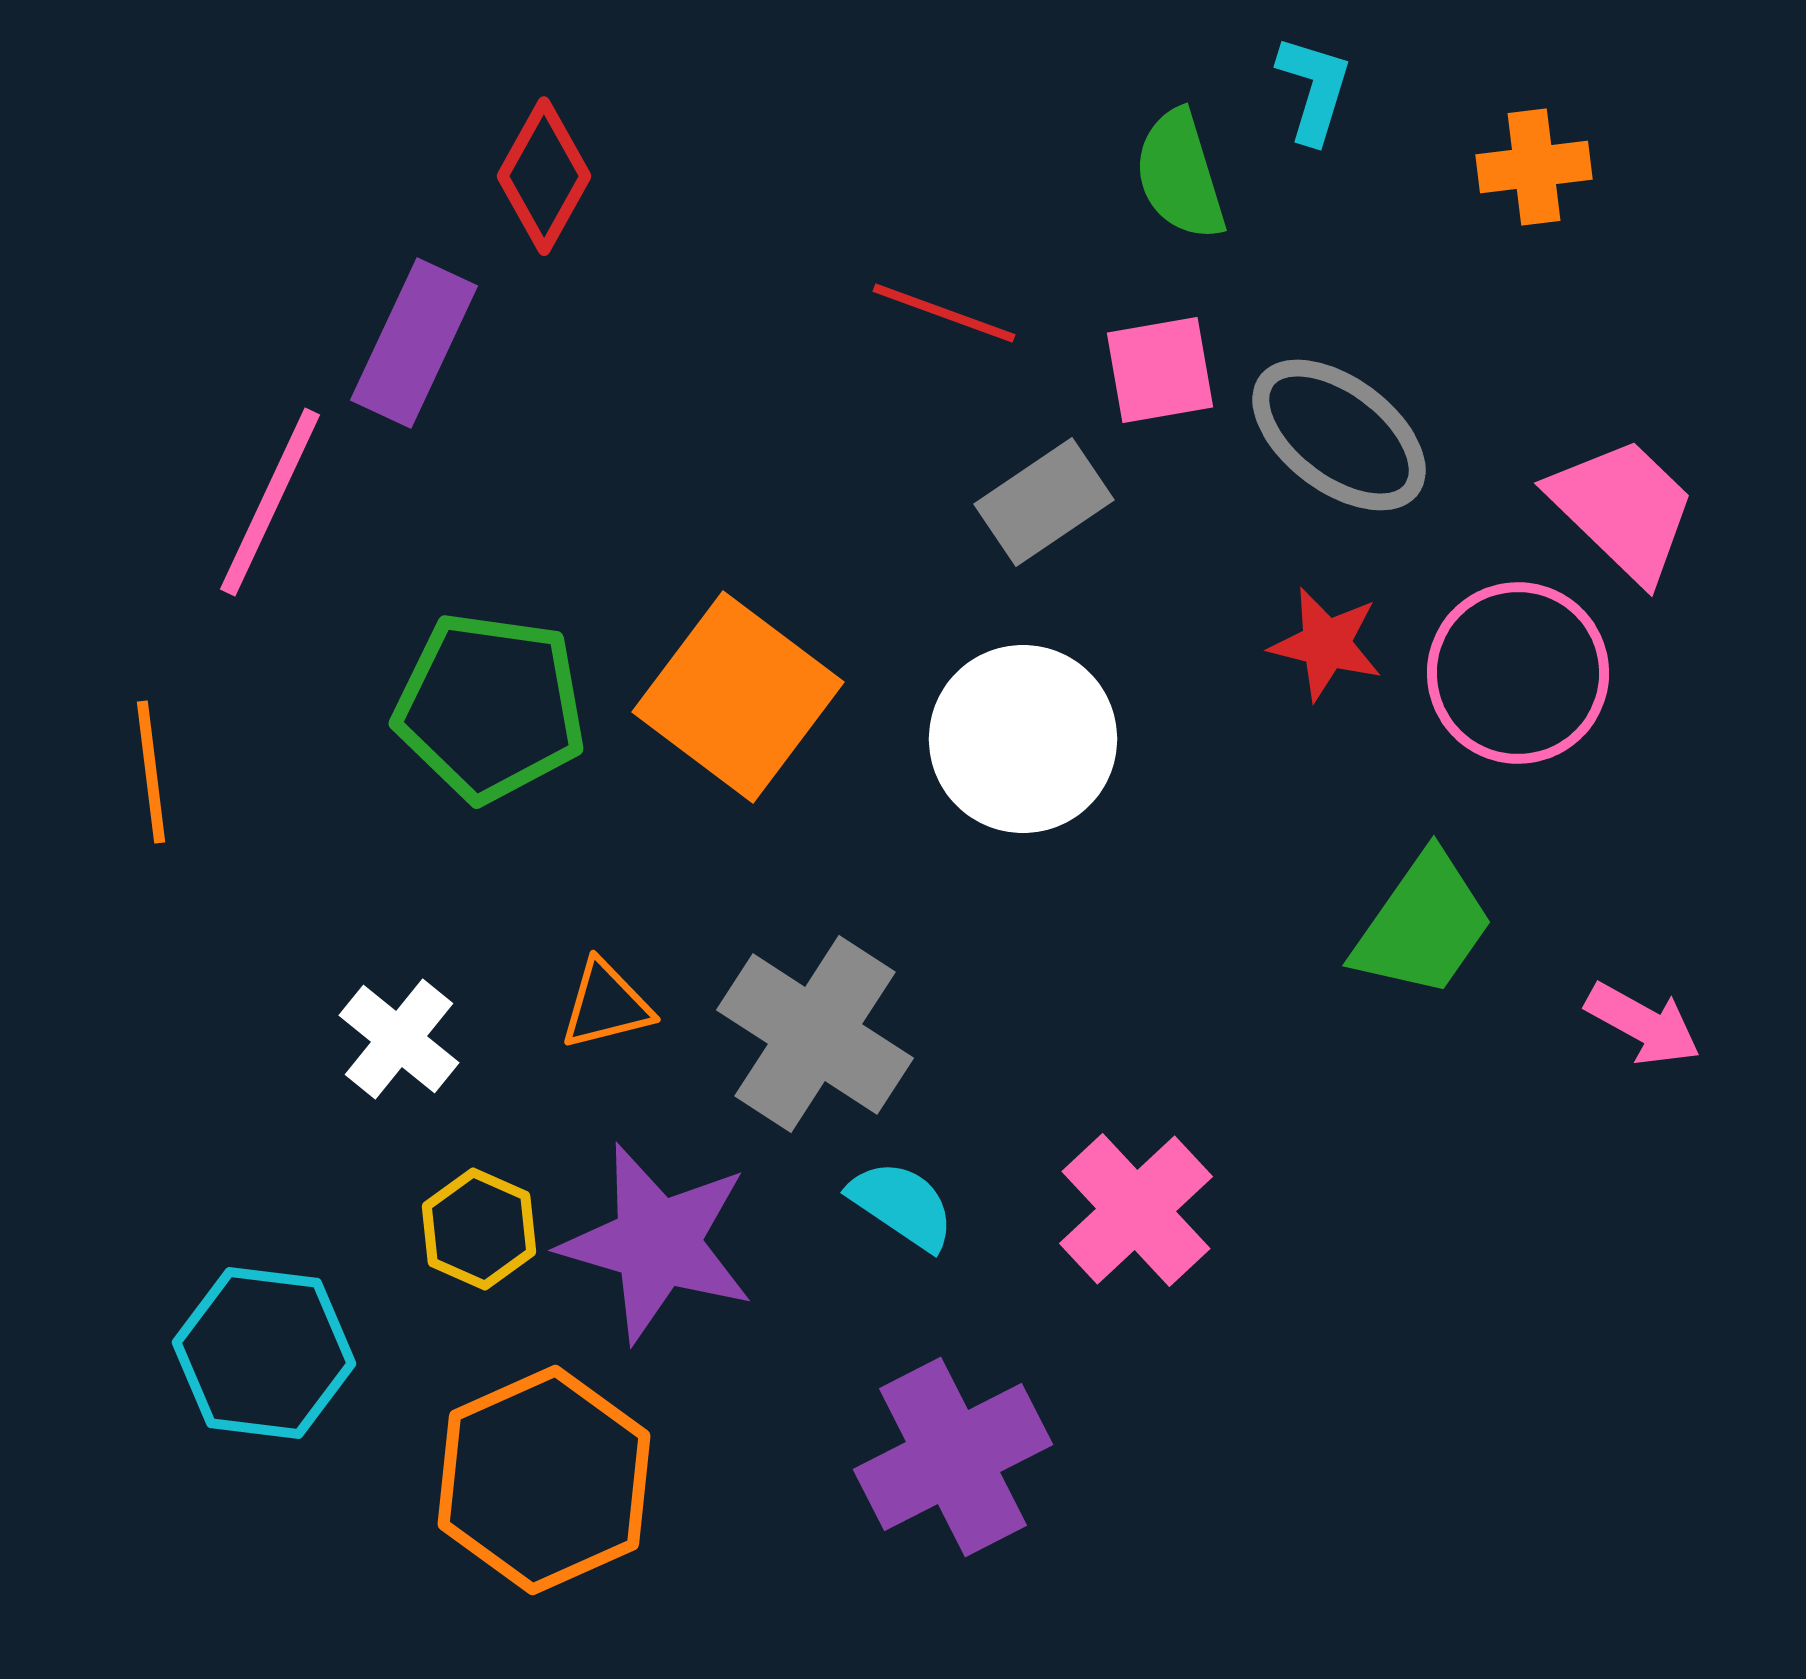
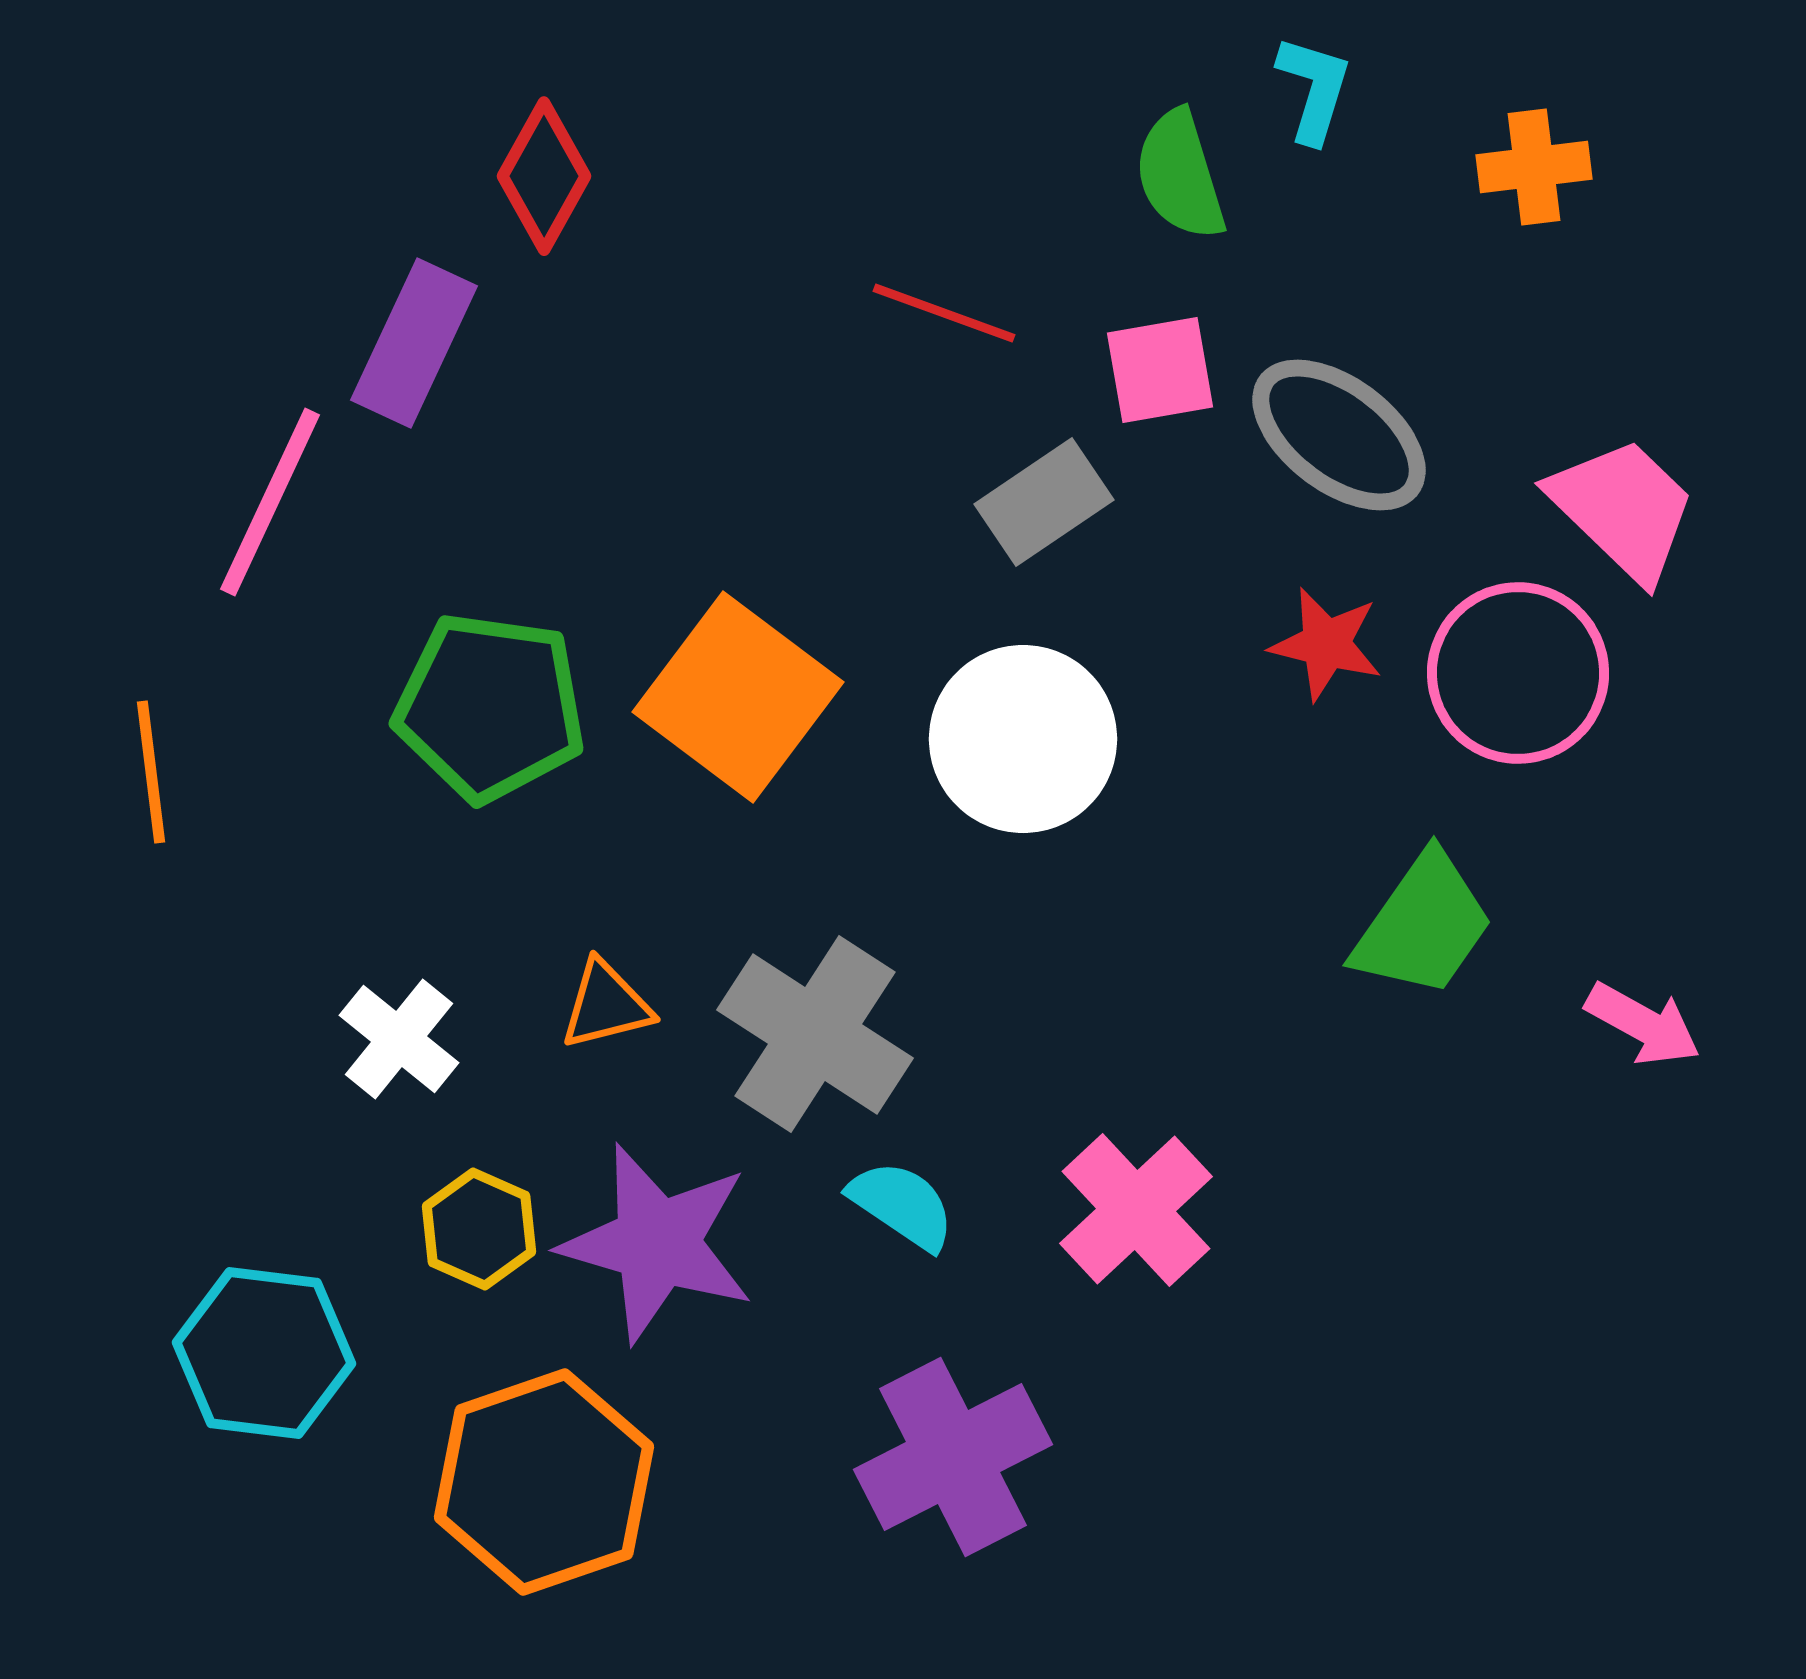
orange hexagon: moved 2 px down; rotated 5 degrees clockwise
